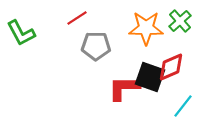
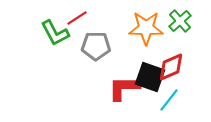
green L-shape: moved 34 px right
cyan line: moved 14 px left, 6 px up
